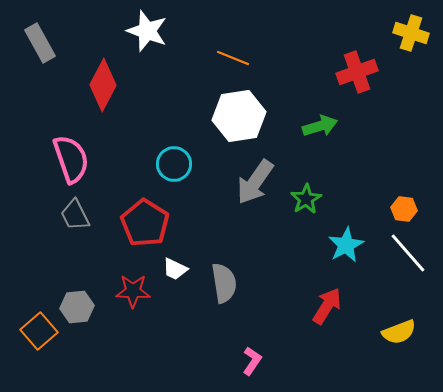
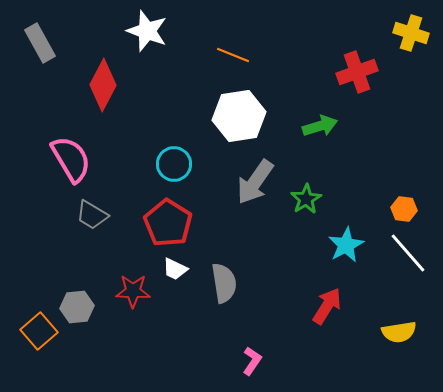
orange line: moved 3 px up
pink semicircle: rotated 12 degrees counterclockwise
gray trapezoid: moved 17 px right; rotated 32 degrees counterclockwise
red pentagon: moved 23 px right
yellow semicircle: rotated 12 degrees clockwise
